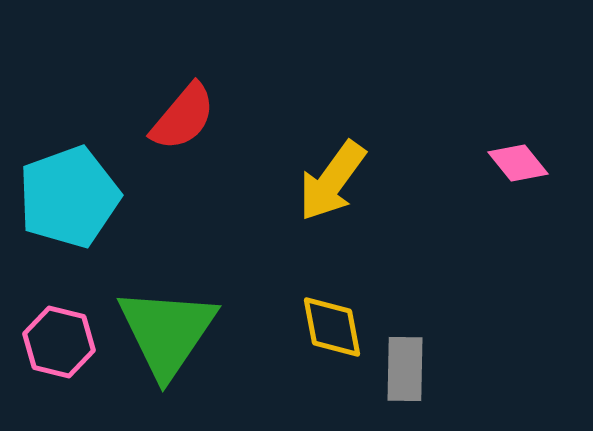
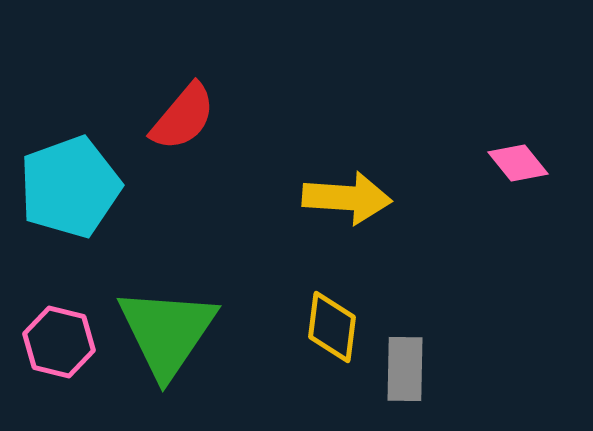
yellow arrow: moved 15 px right, 17 px down; rotated 122 degrees counterclockwise
cyan pentagon: moved 1 px right, 10 px up
yellow diamond: rotated 18 degrees clockwise
